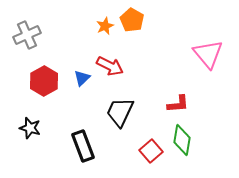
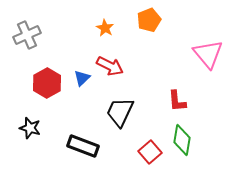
orange pentagon: moved 17 px right; rotated 20 degrees clockwise
orange star: moved 2 px down; rotated 18 degrees counterclockwise
red hexagon: moved 3 px right, 2 px down
red L-shape: moved 1 px left, 3 px up; rotated 90 degrees clockwise
black rectangle: rotated 48 degrees counterclockwise
red square: moved 1 px left, 1 px down
